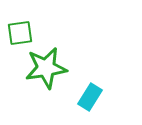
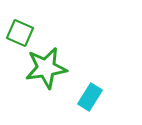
green square: rotated 32 degrees clockwise
